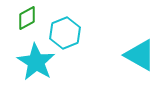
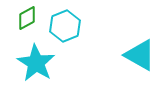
cyan hexagon: moved 7 px up
cyan star: moved 1 px down
